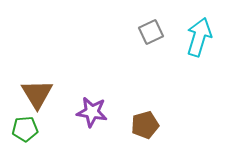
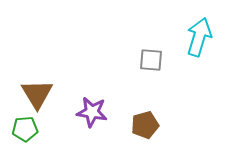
gray square: moved 28 px down; rotated 30 degrees clockwise
